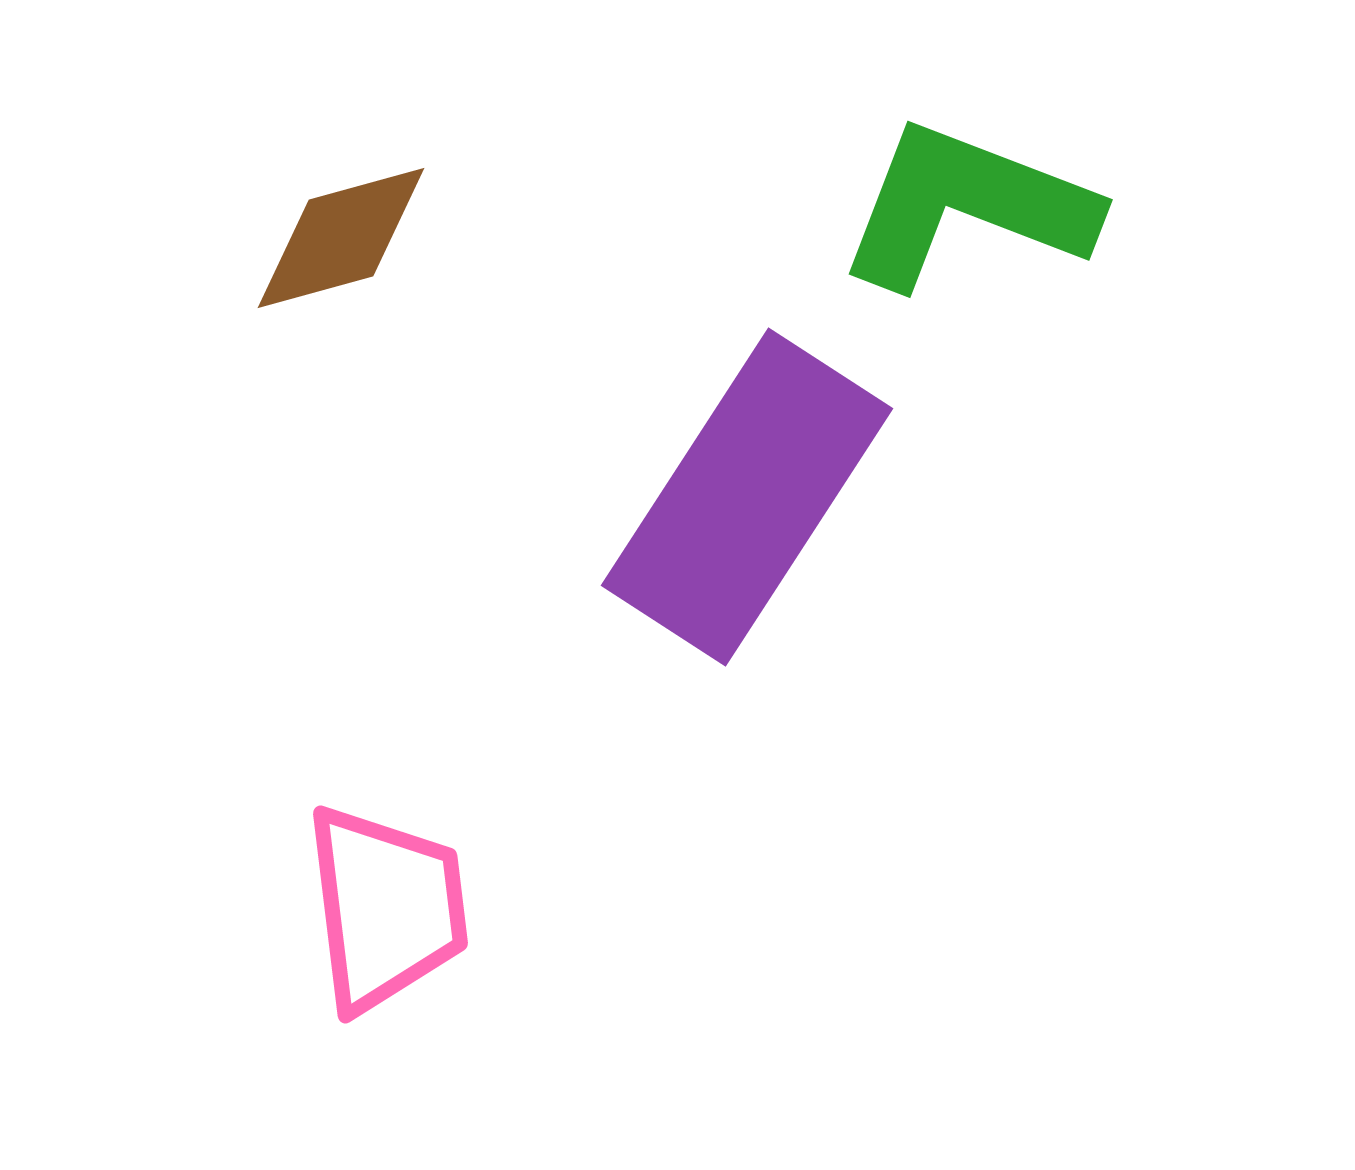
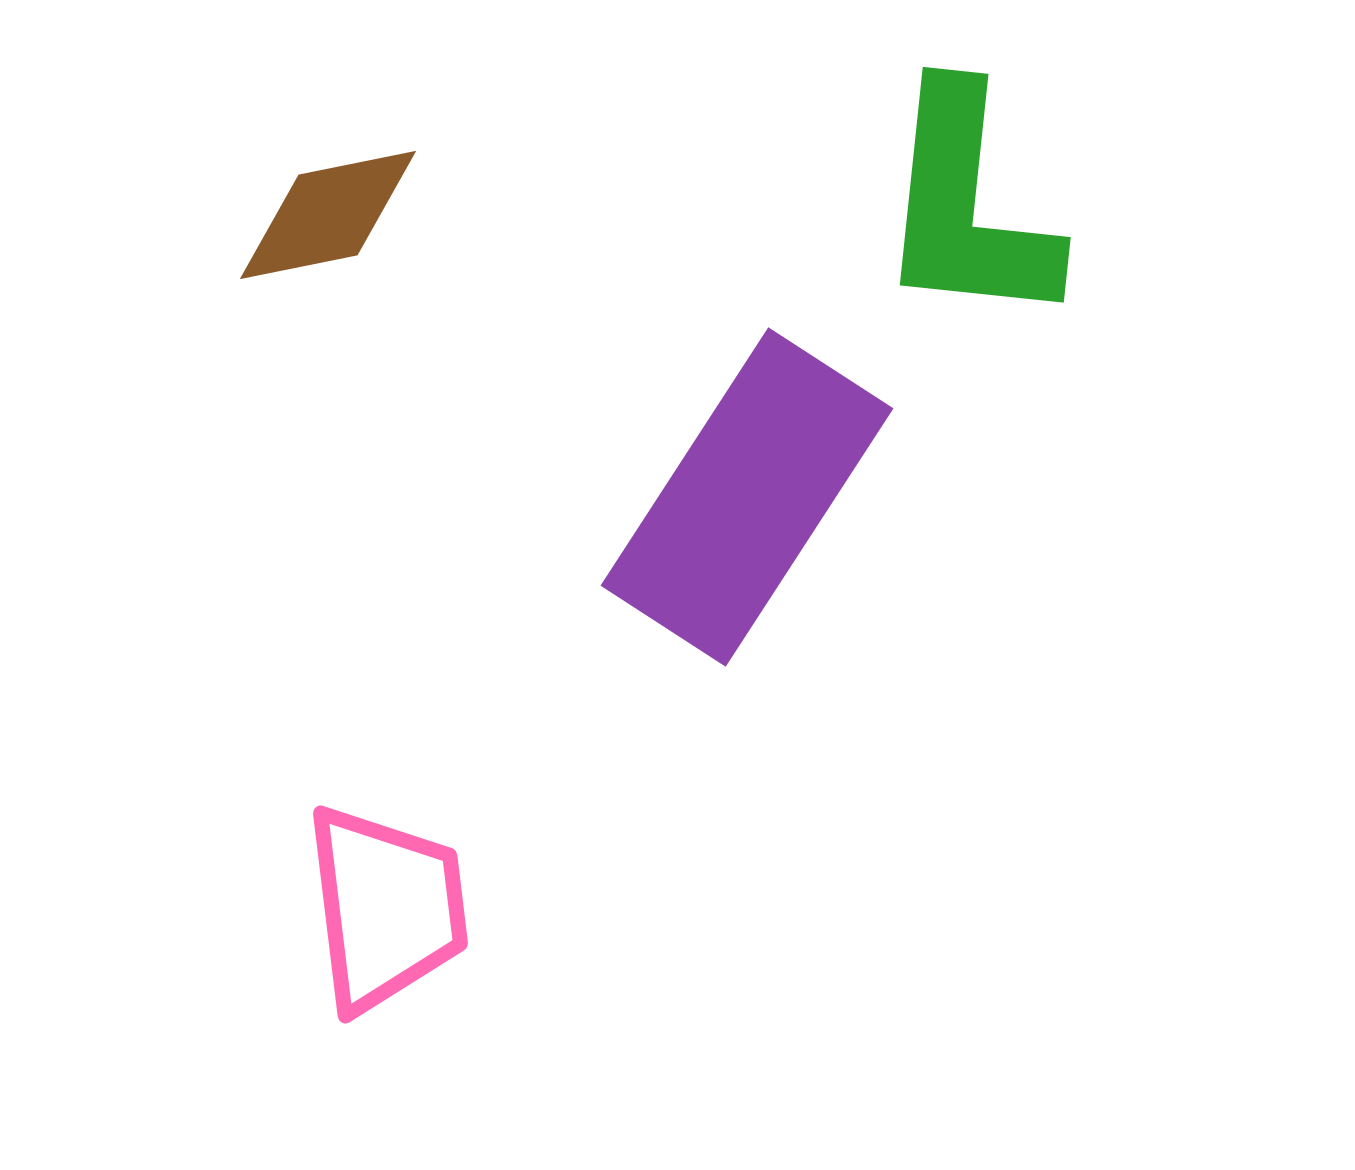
green L-shape: rotated 105 degrees counterclockwise
brown diamond: moved 13 px left, 23 px up; rotated 4 degrees clockwise
